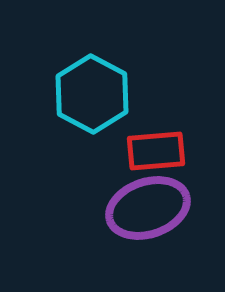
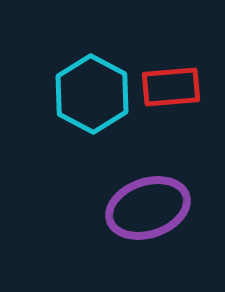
red rectangle: moved 15 px right, 64 px up
